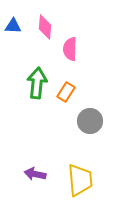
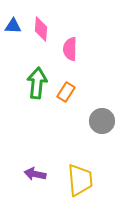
pink diamond: moved 4 px left, 2 px down
gray circle: moved 12 px right
